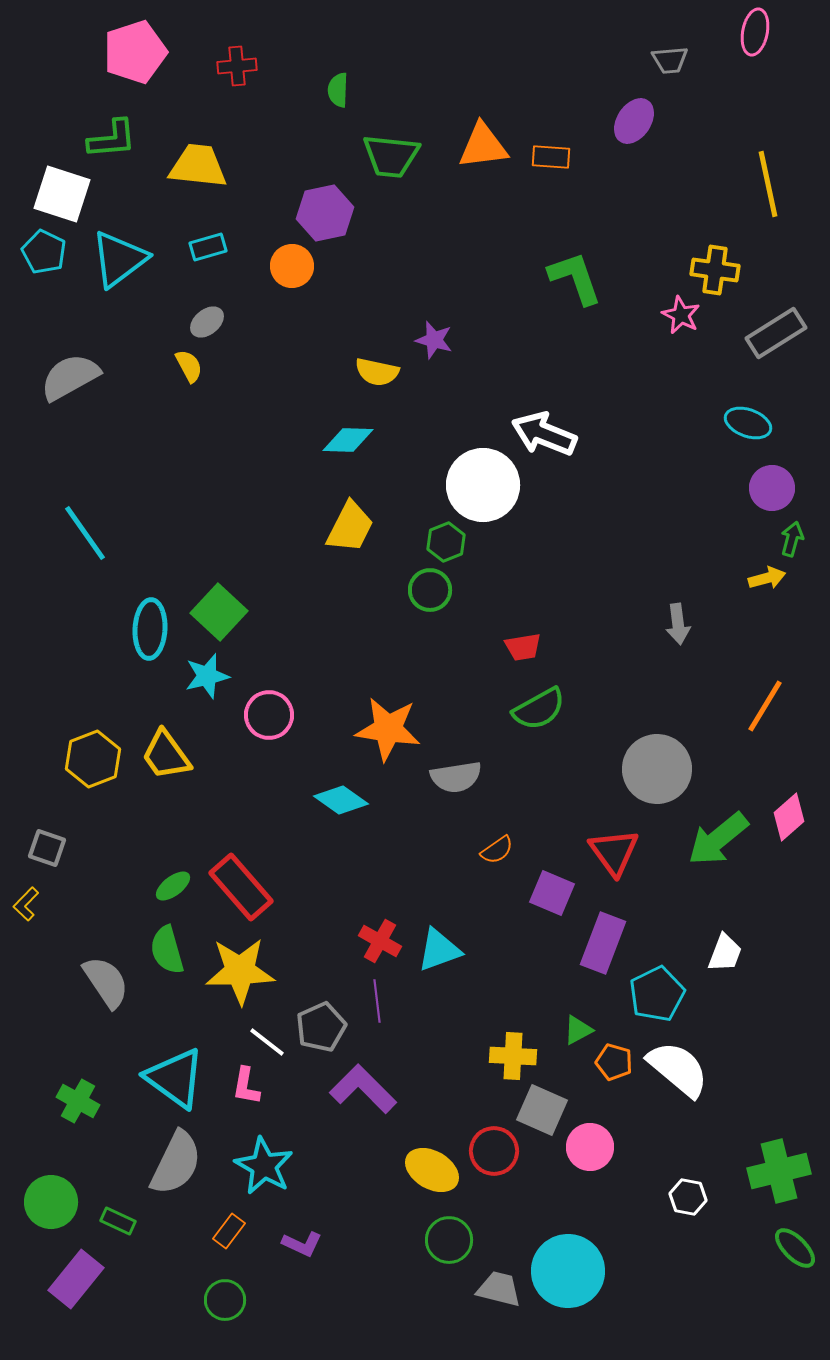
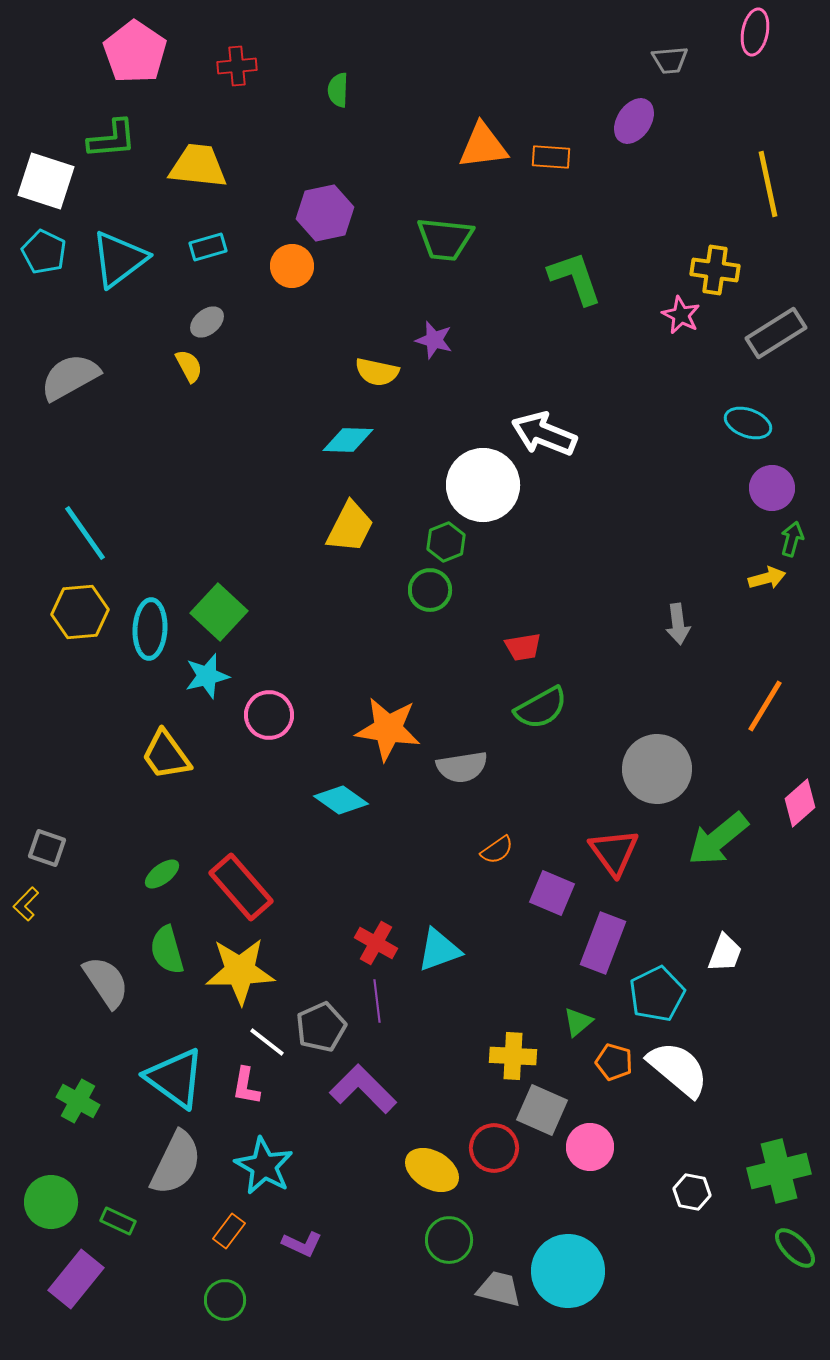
pink pentagon at (135, 52): rotated 20 degrees counterclockwise
green trapezoid at (391, 156): moved 54 px right, 83 px down
white square at (62, 194): moved 16 px left, 13 px up
green semicircle at (539, 709): moved 2 px right, 1 px up
yellow hexagon at (93, 759): moved 13 px left, 147 px up; rotated 16 degrees clockwise
gray semicircle at (456, 777): moved 6 px right, 10 px up
pink diamond at (789, 817): moved 11 px right, 14 px up
green ellipse at (173, 886): moved 11 px left, 12 px up
red cross at (380, 941): moved 4 px left, 2 px down
green triangle at (578, 1030): moved 8 px up; rotated 12 degrees counterclockwise
red circle at (494, 1151): moved 3 px up
white hexagon at (688, 1197): moved 4 px right, 5 px up
